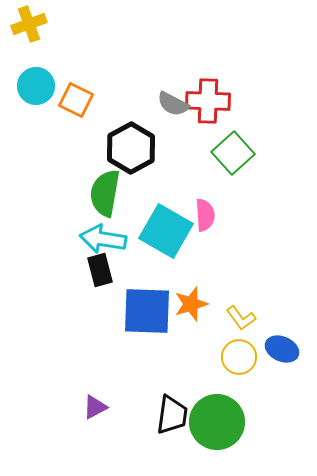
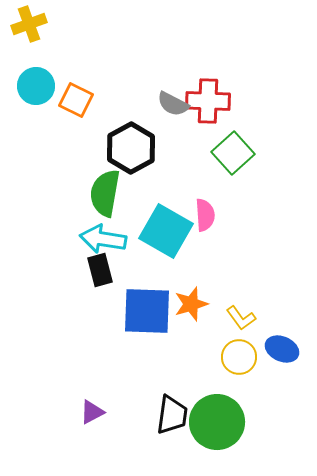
purple triangle: moved 3 px left, 5 px down
